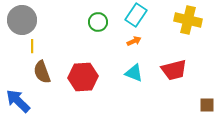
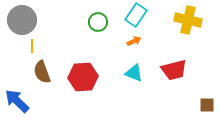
blue arrow: moved 1 px left
